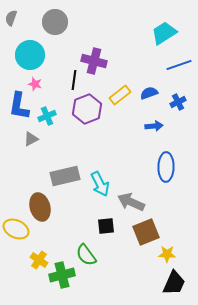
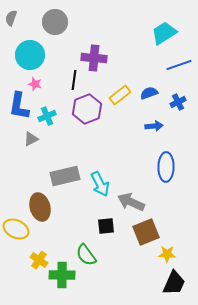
purple cross: moved 3 px up; rotated 10 degrees counterclockwise
green cross: rotated 15 degrees clockwise
